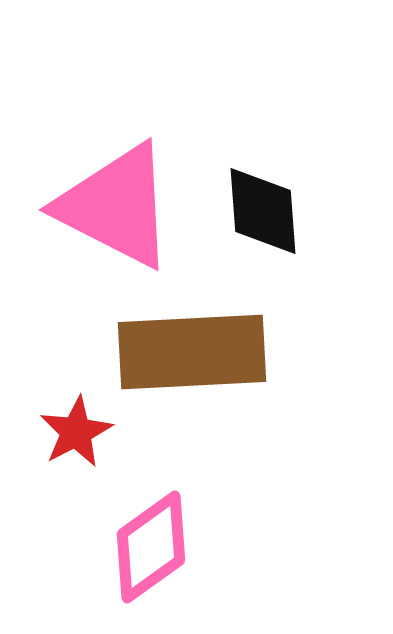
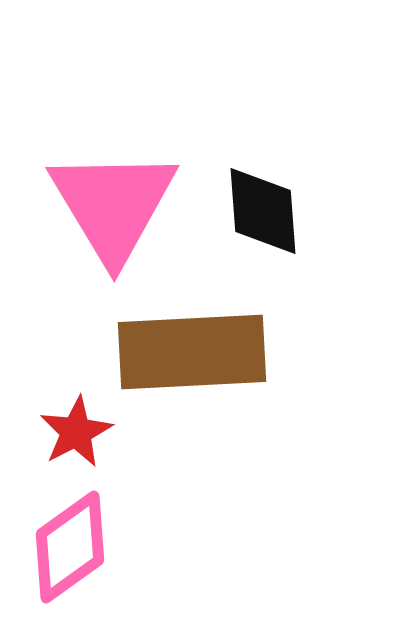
pink triangle: moved 3 px left, 1 px up; rotated 32 degrees clockwise
pink diamond: moved 81 px left
